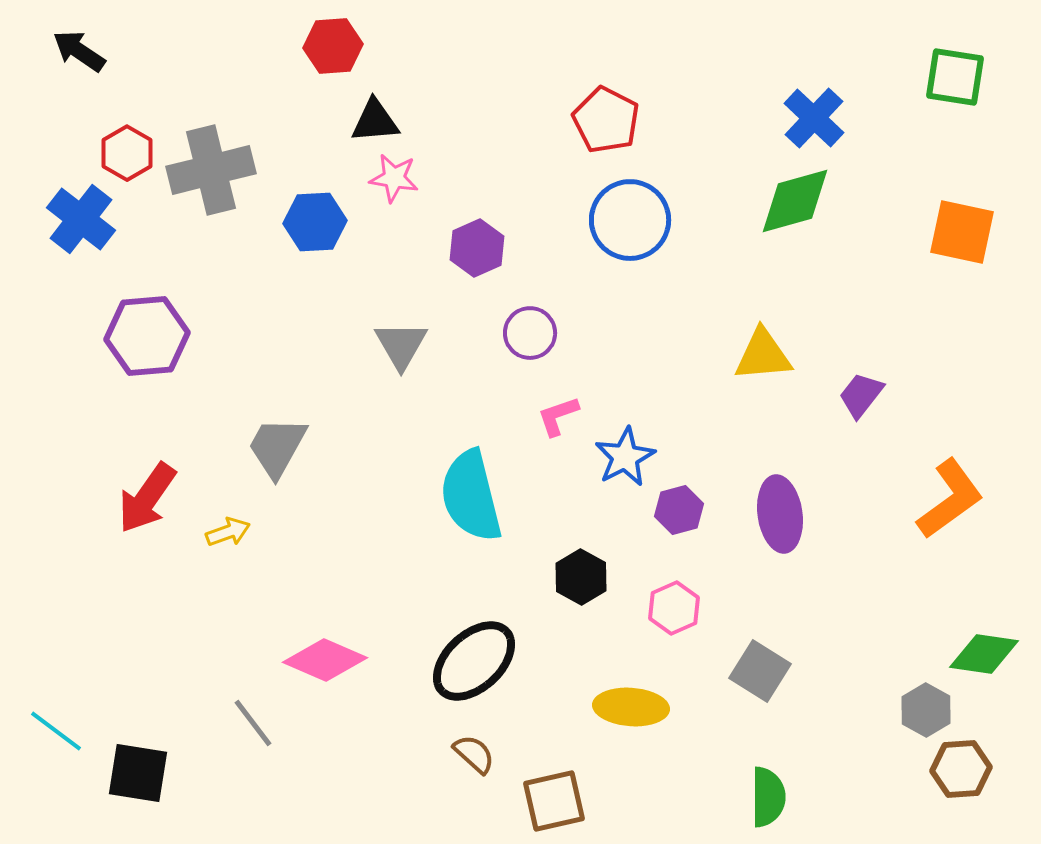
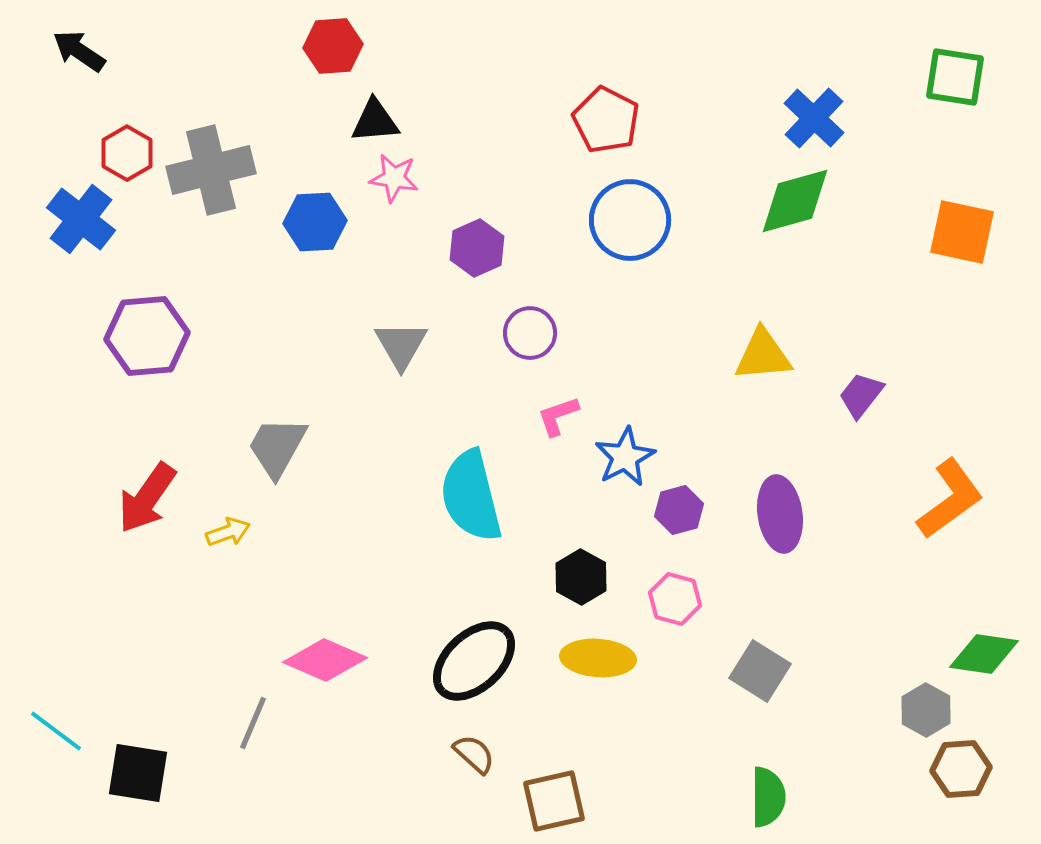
pink hexagon at (674, 608): moved 1 px right, 9 px up; rotated 21 degrees counterclockwise
yellow ellipse at (631, 707): moved 33 px left, 49 px up
gray line at (253, 723): rotated 60 degrees clockwise
